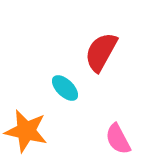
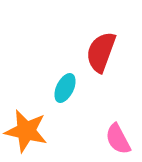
red semicircle: rotated 9 degrees counterclockwise
cyan ellipse: rotated 72 degrees clockwise
